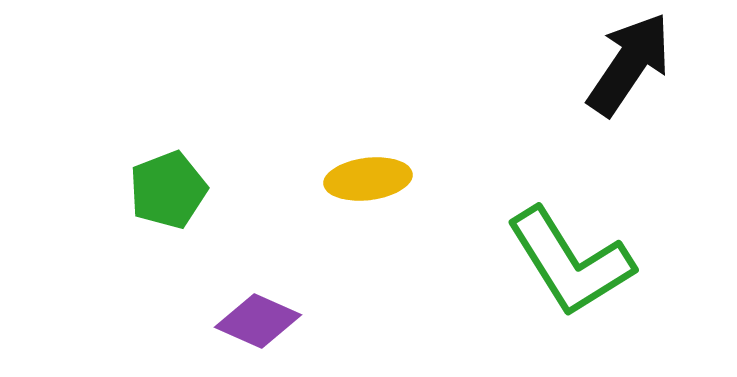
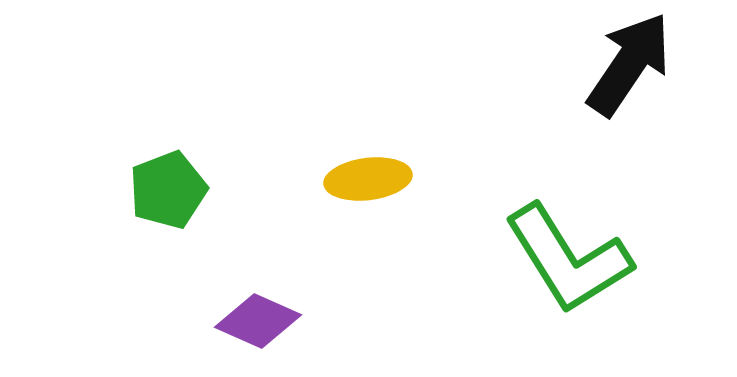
green L-shape: moved 2 px left, 3 px up
